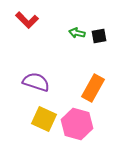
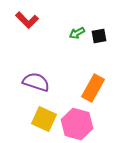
green arrow: rotated 42 degrees counterclockwise
